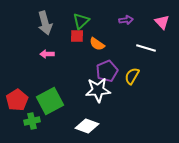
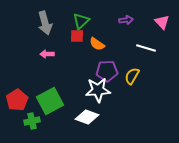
purple pentagon: rotated 20 degrees clockwise
white diamond: moved 9 px up
